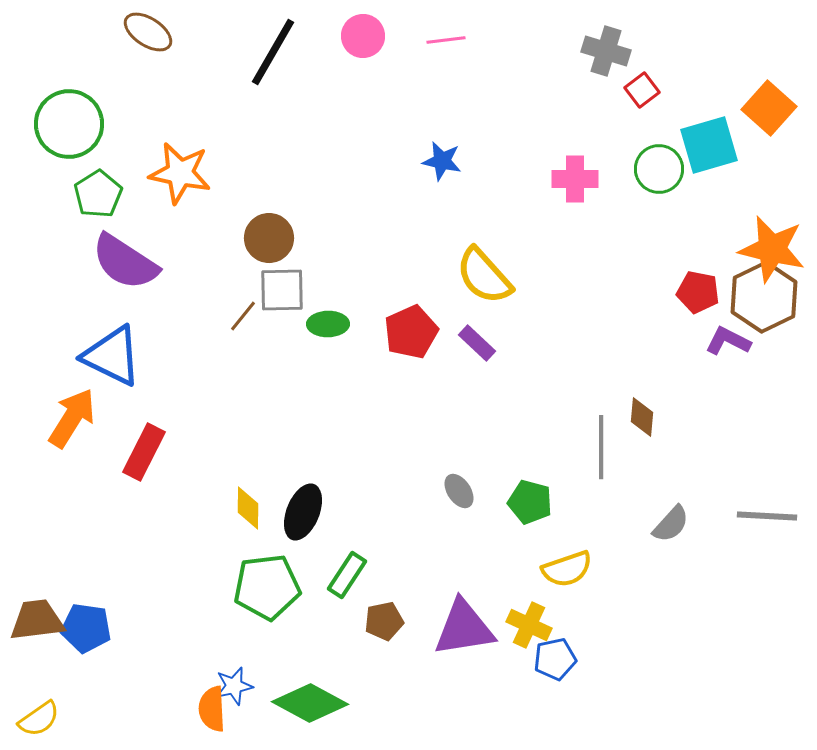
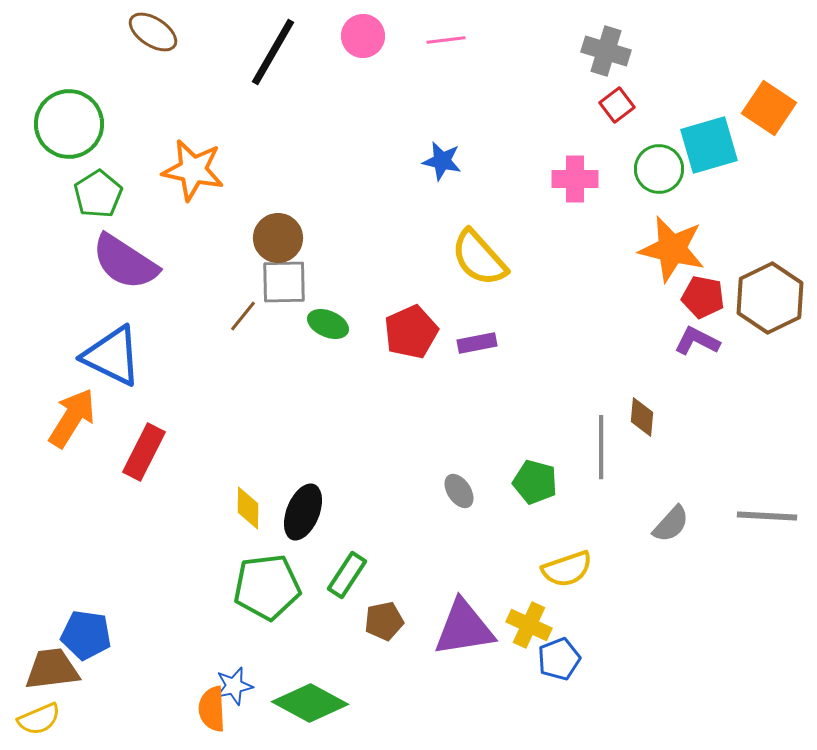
brown ellipse at (148, 32): moved 5 px right
red square at (642, 90): moved 25 px left, 15 px down
orange square at (769, 108): rotated 8 degrees counterclockwise
orange star at (180, 173): moved 13 px right, 3 px up
brown circle at (269, 238): moved 9 px right
orange star at (772, 249): moved 100 px left
yellow semicircle at (484, 276): moved 5 px left, 18 px up
gray square at (282, 290): moved 2 px right, 8 px up
red pentagon at (698, 292): moved 5 px right, 5 px down
brown hexagon at (764, 297): moved 6 px right, 1 px down
green ellipse at (328, 324): rotated 24 degrees clockwise
purple L-shape at (728, 341): moved 31 px left
purple rectangle at (477, 343): rotated 54 degrees counterclockwise
green pentagon at (530, 502): moved 5 px right, 20 px up
brown trapezoid at (37, 620): moved 15 px right, 49 px down
blue pentagon at (86, 628): moved 7 px down
blue pentagon at (555, 659): moved 4 px right; rotated 9 degrees counterclockwise
yellow semicircle at (39, 719): rotated 12 degrees clockwise
